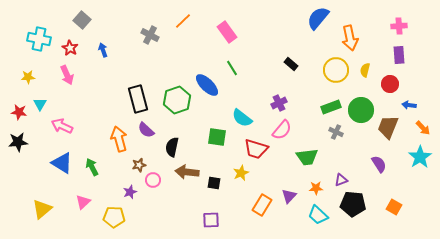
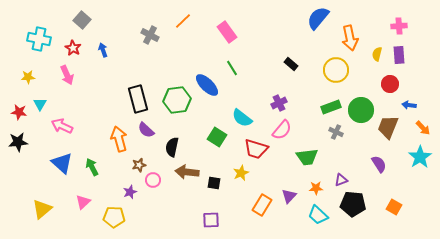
red star at (70, 48): moved 3 px right
yellow semicircle at (365, 70): moved 12 px right, 16 px up
green hexagon at (177, 100): rotated 12 degrees clockwise
green square at (217, 137): rotated 24 degrees clockwise
blue triangle at (62, 163): rotated 10 degrees clockwise
